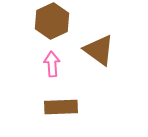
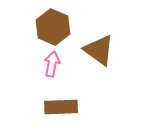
brown hexagon: moved 1 px right, 6 px down; rotated 12 degrees counterclockwise
pink arrow: rotated 15 degrees clockwise
